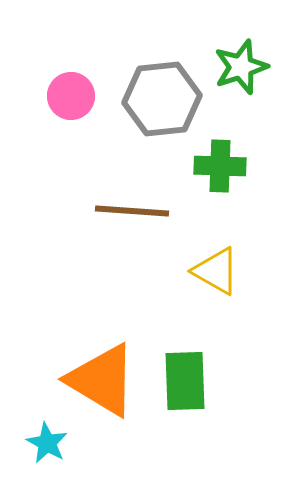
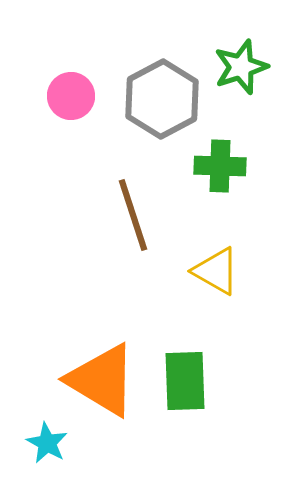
gray hexagon: rotated 22 degrees counterclockwise
brown line: moved 1 px right, 4 px down; rotated 68 degrees clockwise
